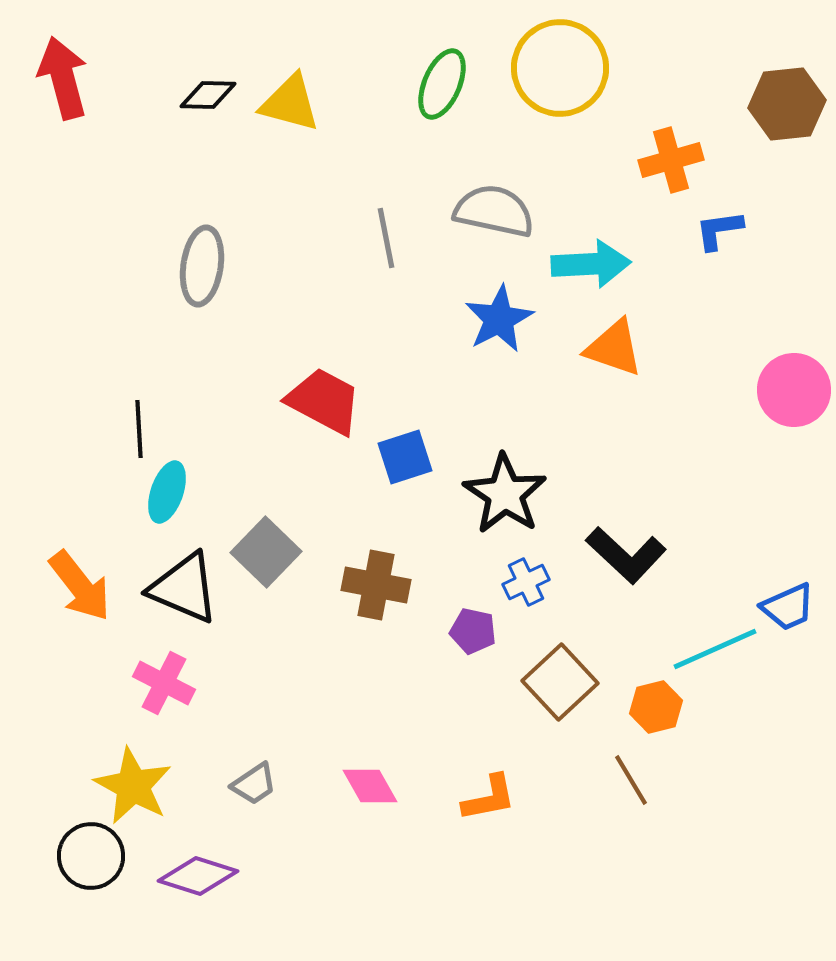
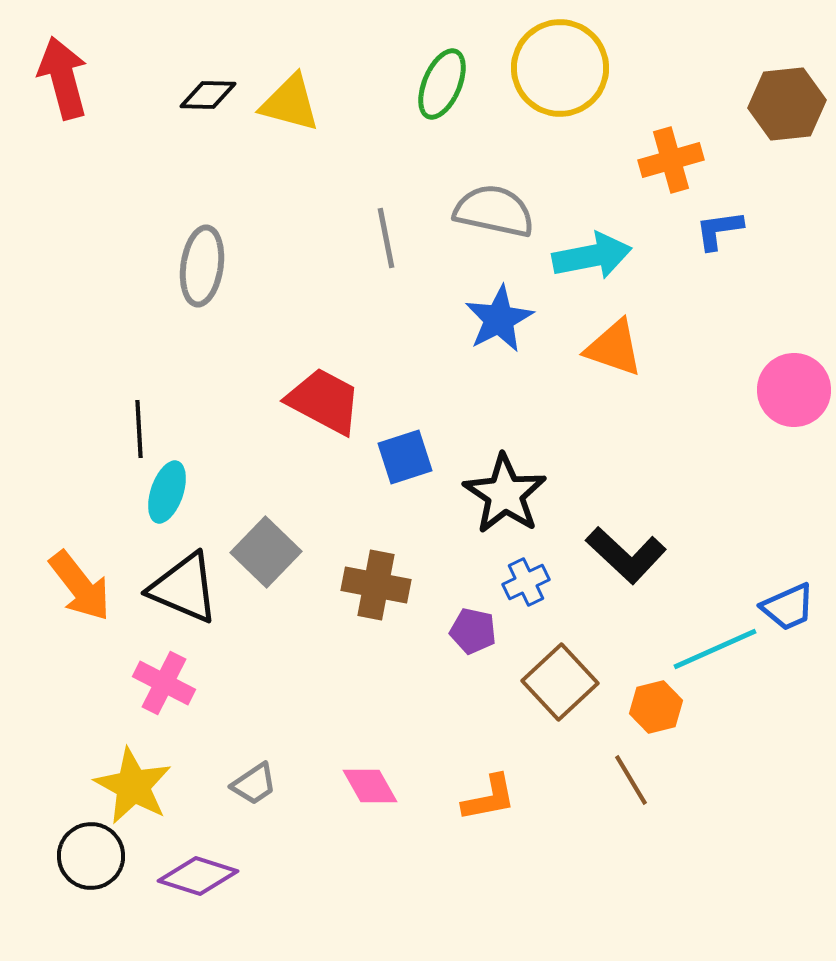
cyan arrow: moved 1 px right, 8 px up; rotated 8 degrees counterclockwise
